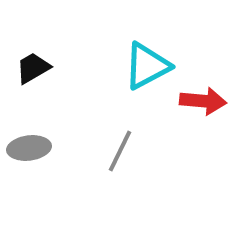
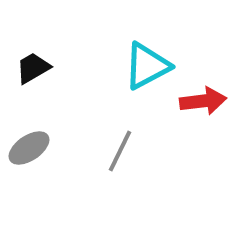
red arrow: rotated 12 degrees counterclockwise
gray ellipse: rotated 27 degrees counterclockwise
